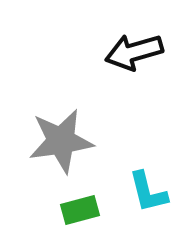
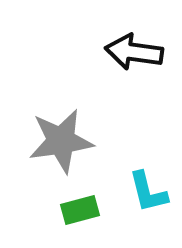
black arrow: rotated 24 degrees clockwise
